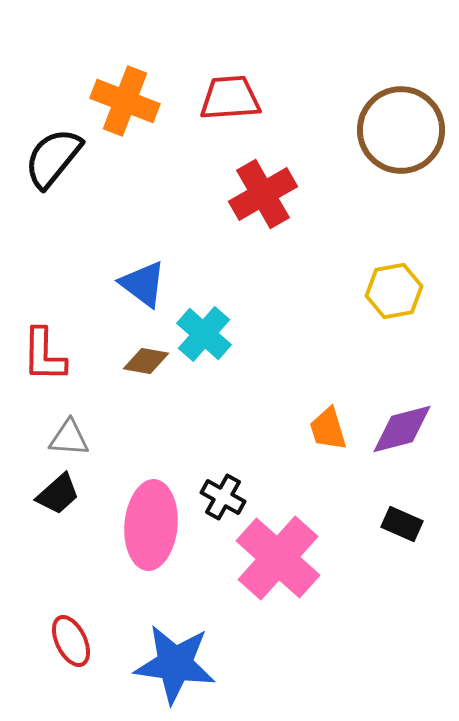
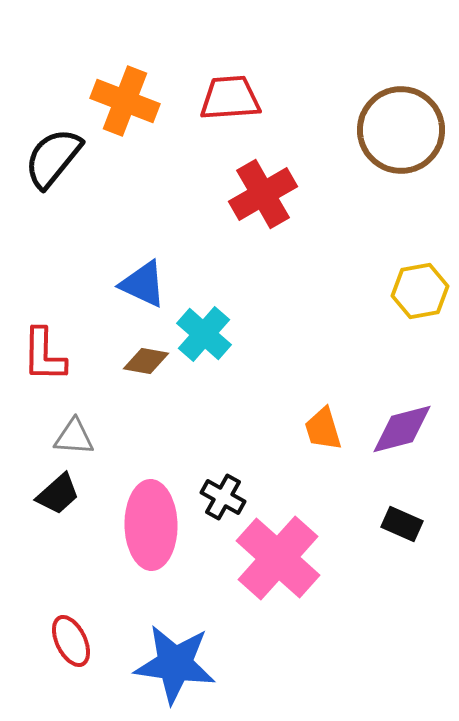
blue triangle: rotated 12 degrees counterclockwise
yellow hexagon: moved 26 px right
orange trapezoid: moved 5 px left
gray triangle: moved 5 px right, 1 px up
pink ellipse: rotated 6 degrees counterclockwise
